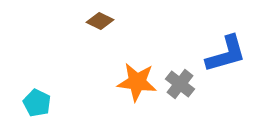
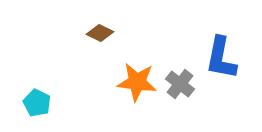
brown diamond: moved 12 px down
blue L-shape: moved 5 px left, 4 px down; rotated 117 degrees clockwise
